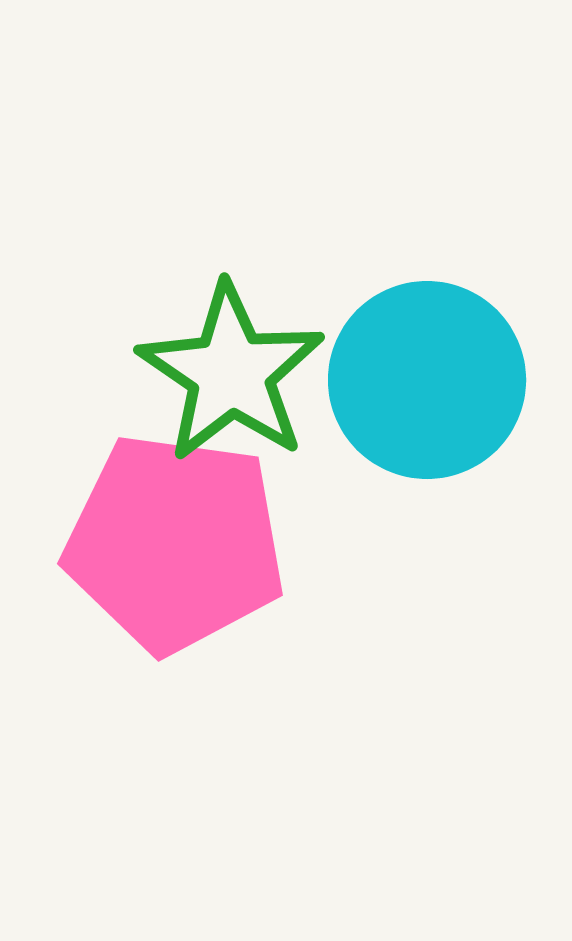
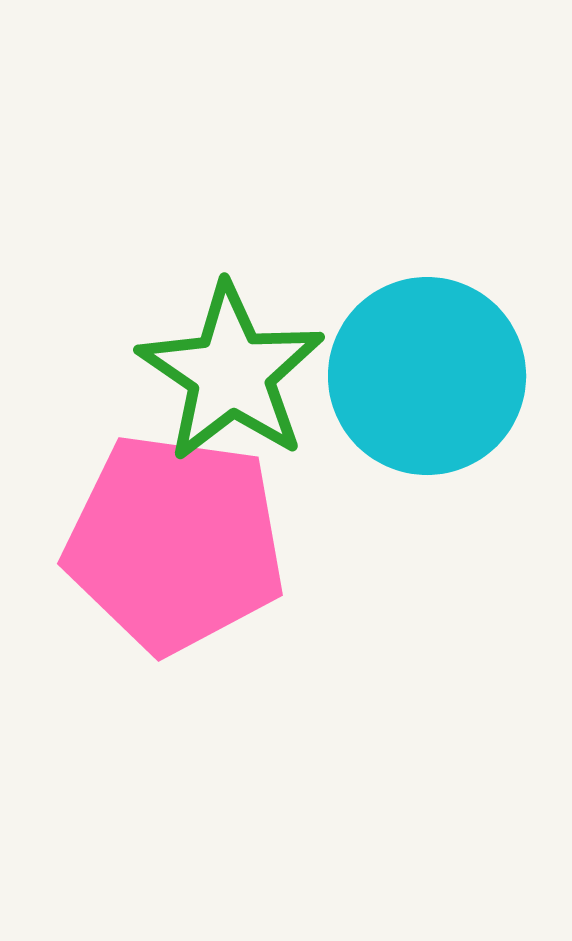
cyan circle: moved 4 px up
